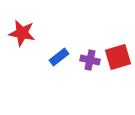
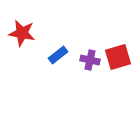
blue rectangle: moved 1 px left, 2 px up
